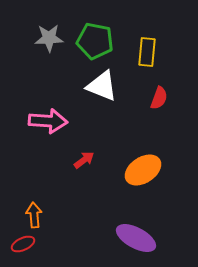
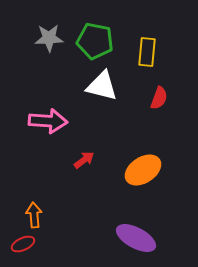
white triangle: rotated 8 degrees counterclockwise
